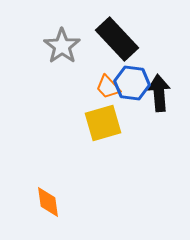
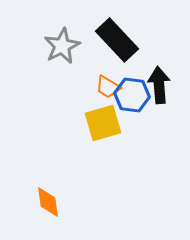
black rectangle: moved 1 px down
gray star: rotated 9 degrees clockwise
blue hexagon: moved 12 px down
orange trapezoid: rotated 16 degrees counterclockwise
black arrow: moved 8 px up
